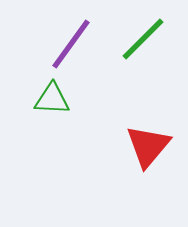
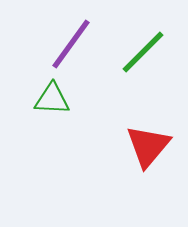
green line: moved 13 px down
